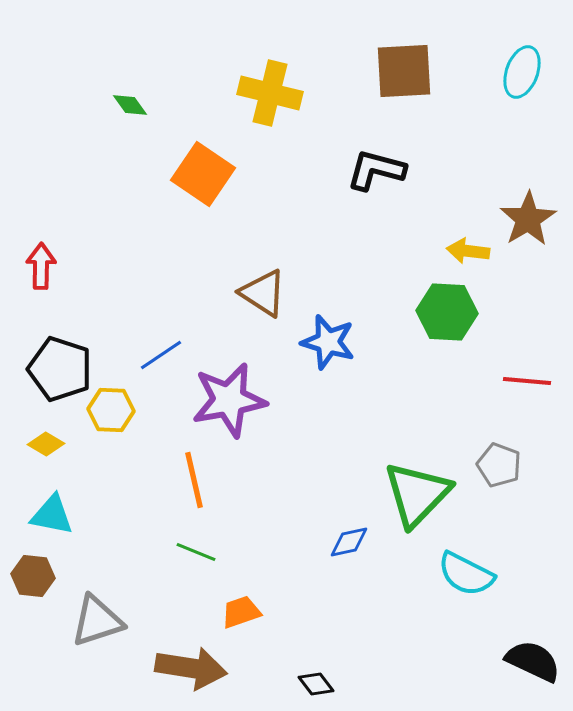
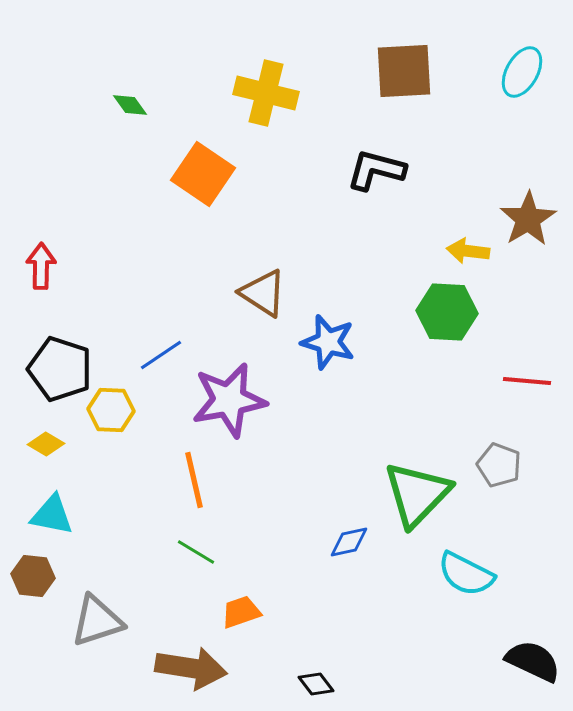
cyan ellipse: rotated 9 degrees clockwise
yellow cross: moved 4 px left
green line: rotated 9 degrees clockwise
